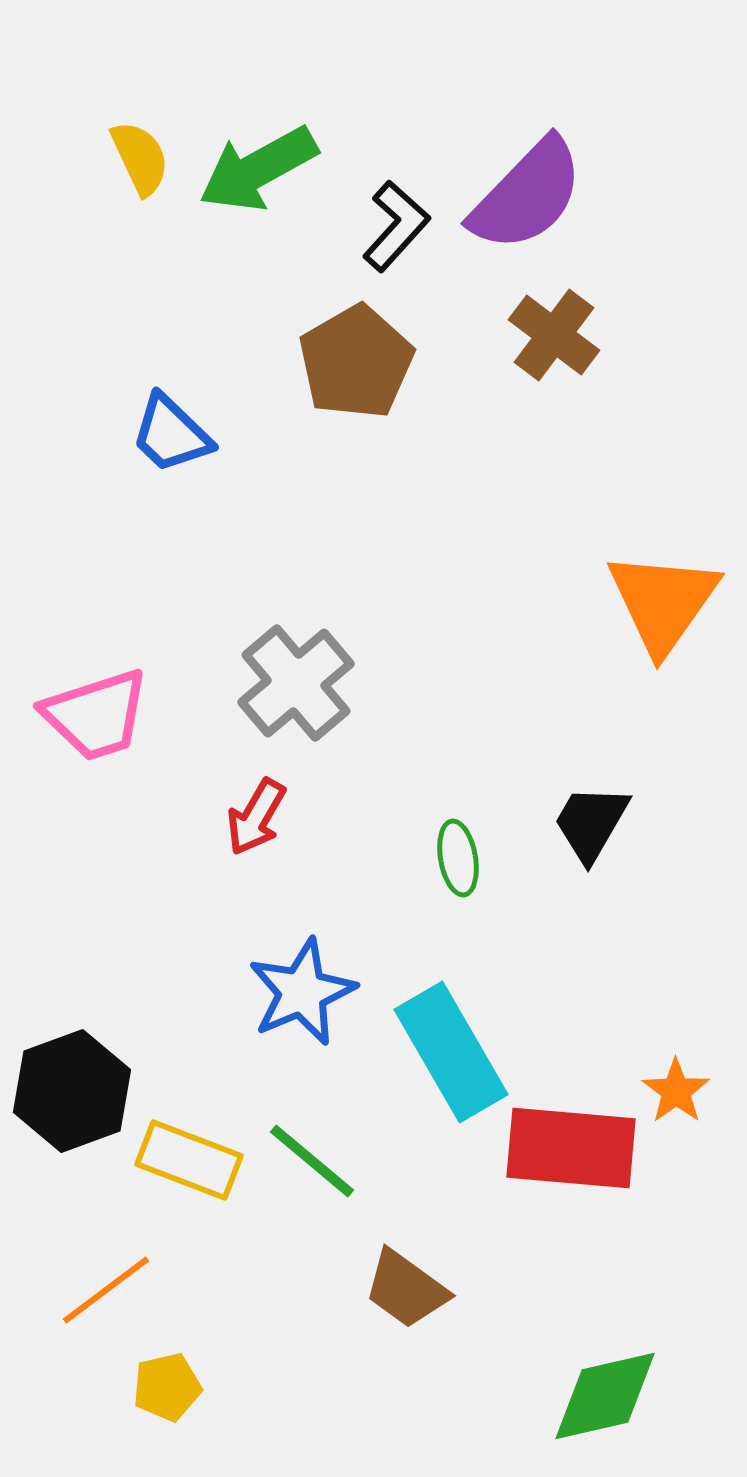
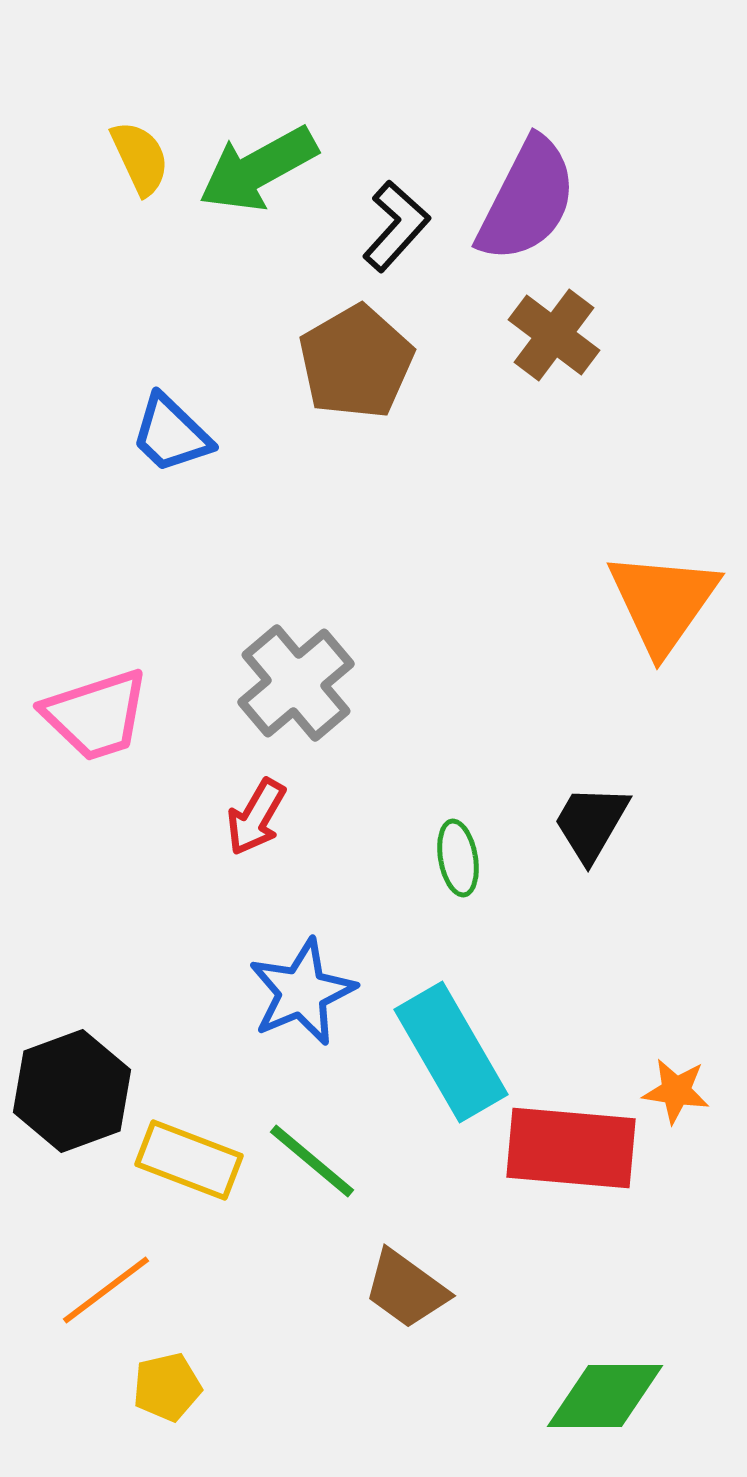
purple semicircle: moved 5 px down; rotated 17 degrees counterclockwise
orange star: rotated 28 degrees counterclockwise
green diamond: rotated 13 degrees clockwise
